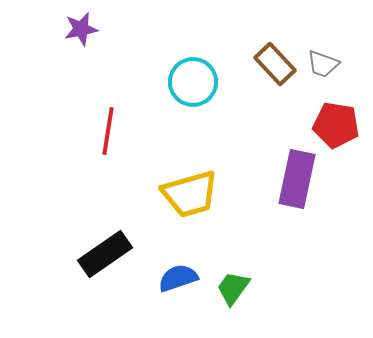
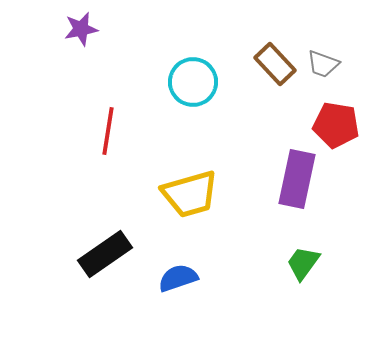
green trapezoid: moved 70 px right, 25 px up
